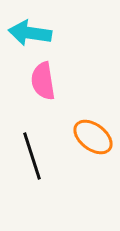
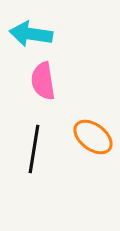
cyan arrow: moved 1 px right, 1 px down
black line: moved 2 px right, 7 px up; rotated 27 degrees clockwise
